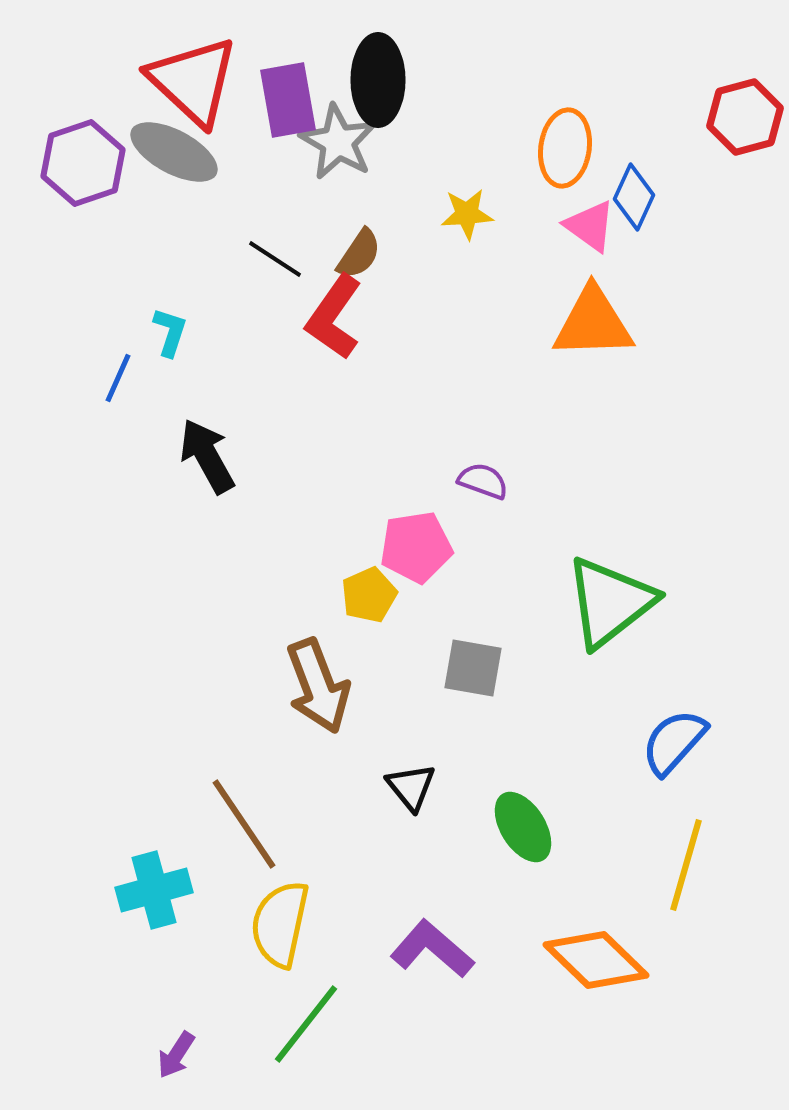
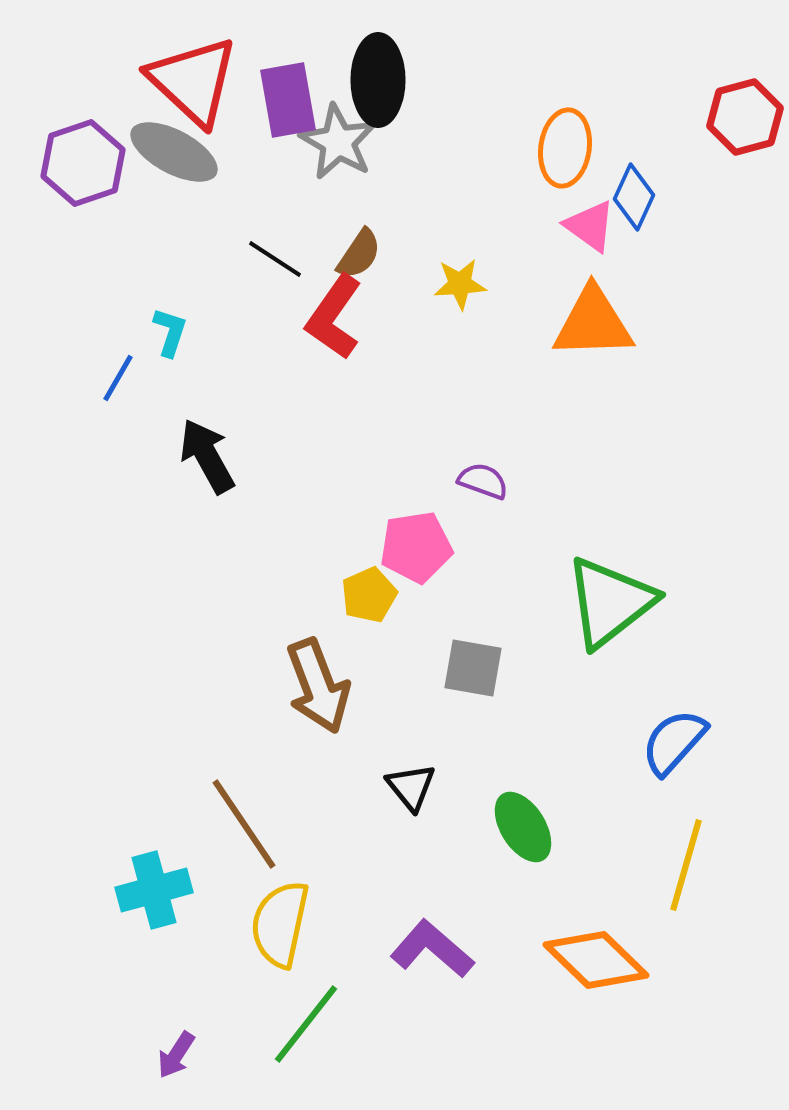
yellow star: moved 7 px left, 70 px down
blue line: rotated 6 degrees clockwise
